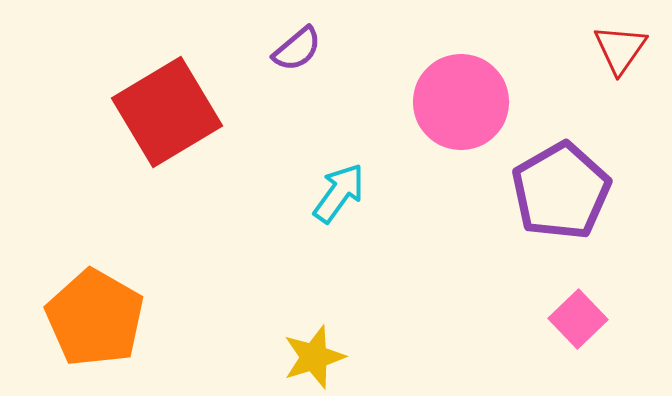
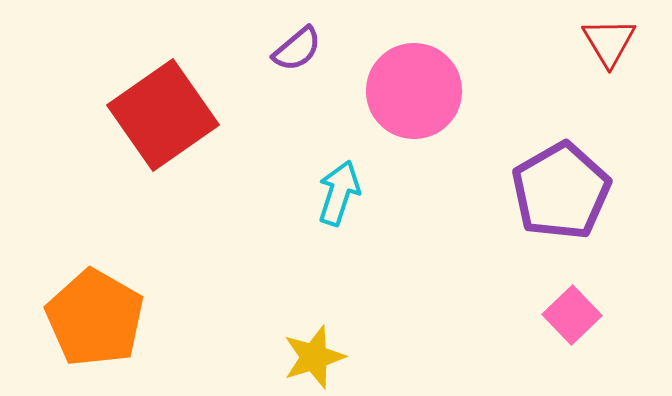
red triangle: moved 11 px left, 7 px up; rotated 6 degrees counterclockwise
pink circle: moved 47 px left, 11 px up
red square: moved 4 px left, 3 px down; rotated 4 degrees counterclockwise
cyan arrow: rotated 18 degrees counterclockwise
pink square: moved 6 px left, 4 px up
